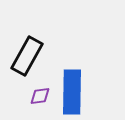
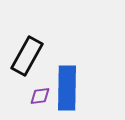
blue rectangle: moved 5 px left, 4 px up
